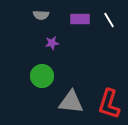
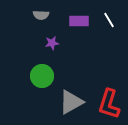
purple rectangle: moved 1 px left, 2 px down
gray triangle: rotated 36 degrees counterclockwise
